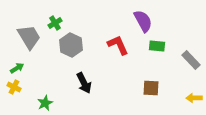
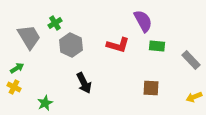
red L-shape: rotated 130 degrees clockwise
yellow arrow: moved 1 px up; rotated 21 degrees counterclockwise
